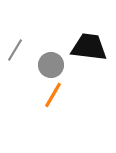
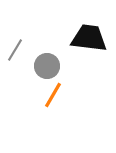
black trapezoid: moved 9 px up
gray circle: moved 4 px left, 1 px down
